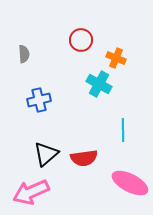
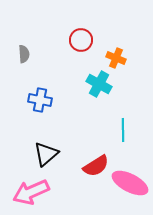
blue cross: moved 1 px right; rotated 25 degrees clockwise
red semicircle: moved 12 px right, 8 px down; rotated 24 degrees counterclockwise
